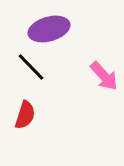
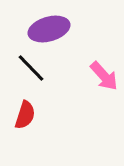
black line: moved 1 px down
